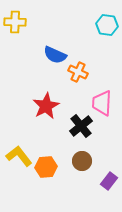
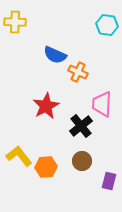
pink trapezoid: moved 1 px down
purple rectangle: rotated 24 degrees counterclockwise
